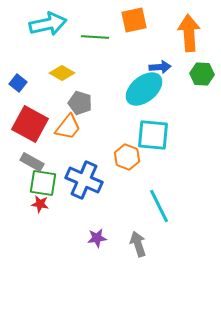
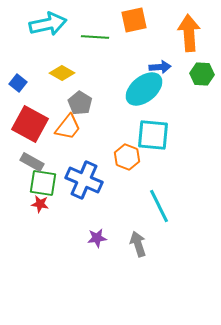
gray pentagon: rotated 15 degrees clockwise
